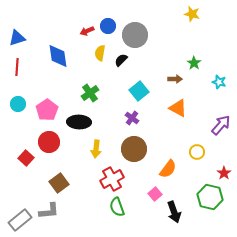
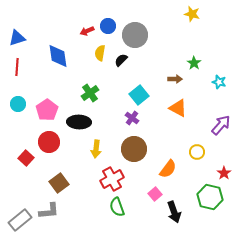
cyan square: moved 4 px down
